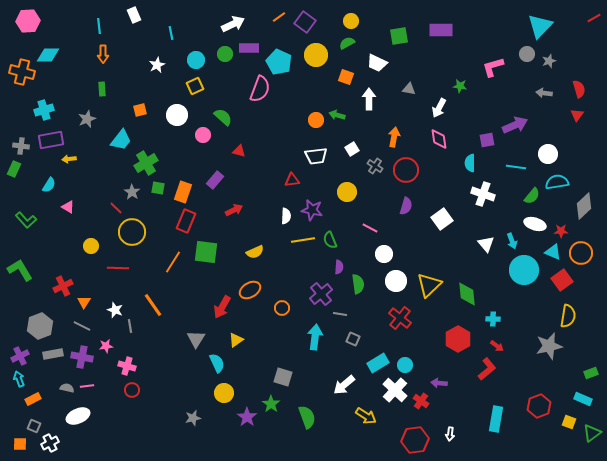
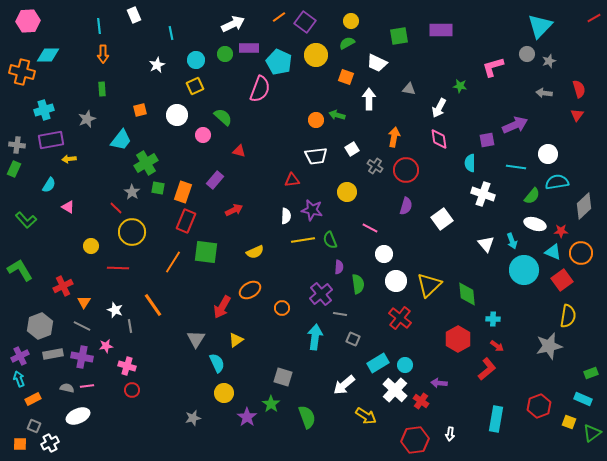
gray cross at (21, 146): moved 4 px left, 1 px up
